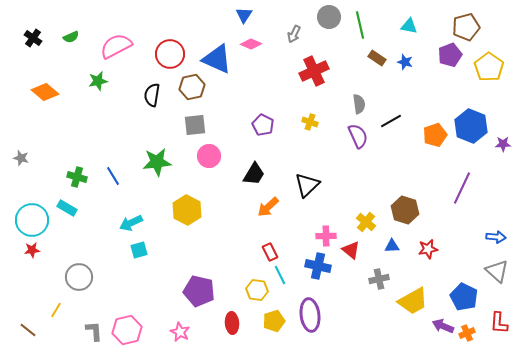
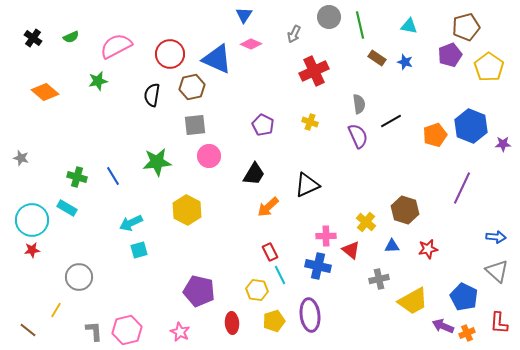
black triangle at (307, 185): rotated 20 degrees clockwise
